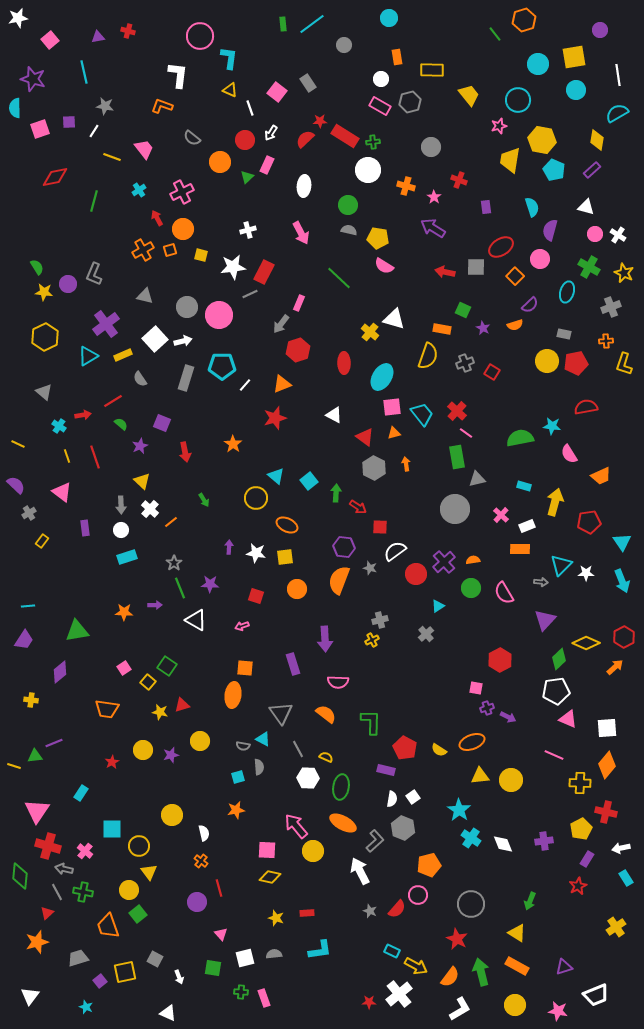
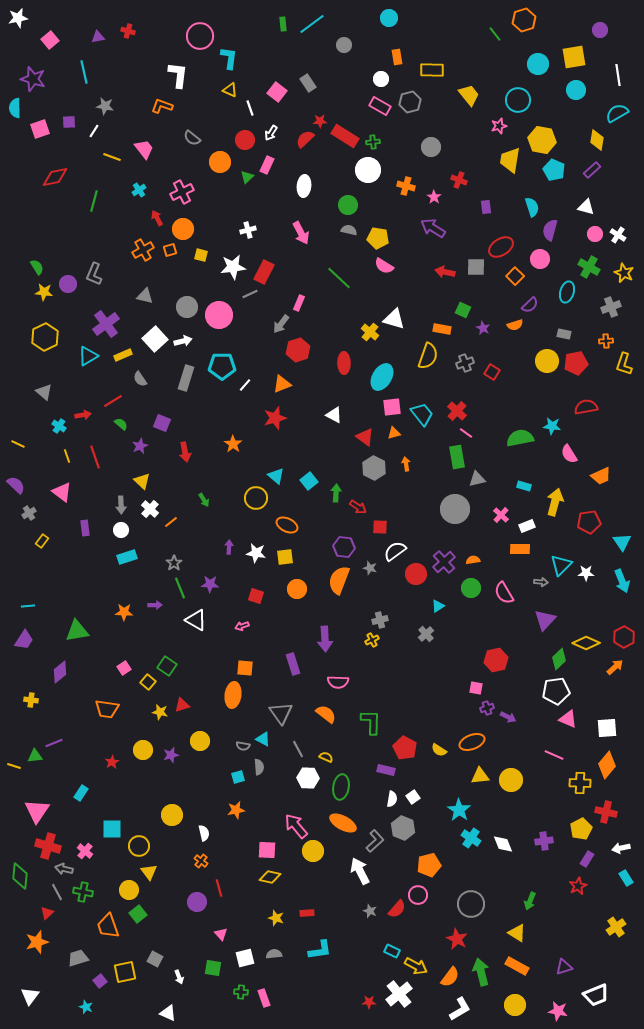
red hexagon at (500, 660): moved 4 px left; rotated 15 degrees clockwise
